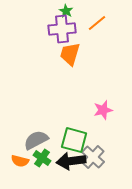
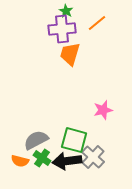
black arrow: moved 4 px left
